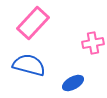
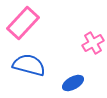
pink rectangle: moved 10 px left
pink cross: rotated 20 degrees counterclockwise
